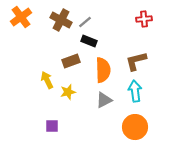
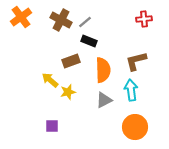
yellow arrow: moved 3 px right; rotated 24 degrees counterclockwise
cyan arrow: moved 4 px left, 1 px up
